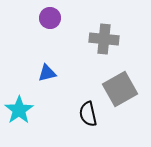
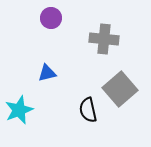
purple circle: moved 1 px right
gray square: rotated 12 degrees counterclockwise
cyan star: rotated 12 degrees clockwise
black semicircle: moved 4 px up
